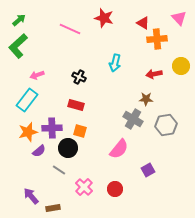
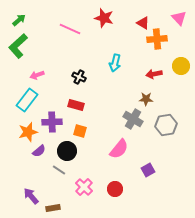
purple cross: moved 6 px up
black circle: moved 1 px left, 3 px down
